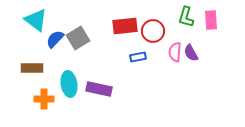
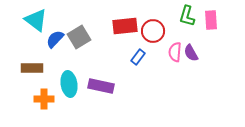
green L-shape: moved 1 px right, 1 px up
gray square: moved 1 px right, 1 px up
blue rectangle: rotated 42 degrees counterclockwise
purple rectangle: moved 2 px right, 3 px up
